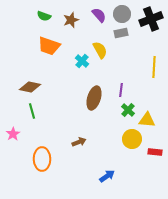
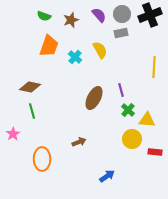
black cross: moved 1 px left, 4 px up
orange trapezoid: rotated 90 degrees counterclockwise
cyan cross: moved 7 px left, 4 px up
purple line: rotated 24 degrees counterclockwise
brown ellipse: rotated 10 degrees clockwise
